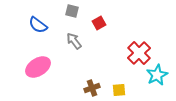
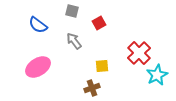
yellow square: moved 17 px left, 24 px up
